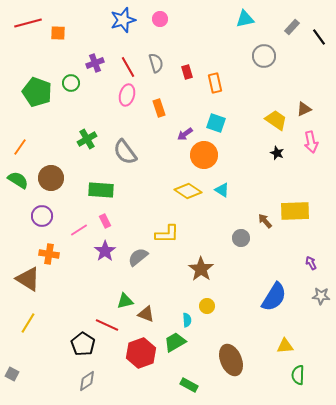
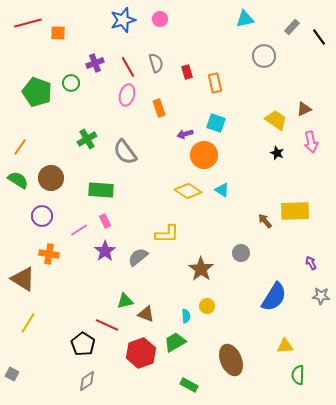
purple arrow at (185, 134): rotated 21 degrees clockwise
gray circle at (241, 238): moved 15 px down
brown triangle at (28, 279): moved 5 px left
cyan semicircle at (187, 320): moved 1 px left, 4 px up
